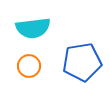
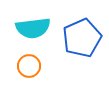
blue pentagon: moved 24 px up; rotated 15 degrees counterclockwise
